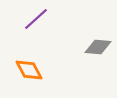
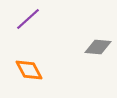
purple line: moved 8 px left
